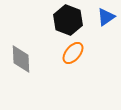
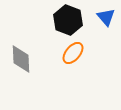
blue triangle: rotated 36 degrees counterclockwise
